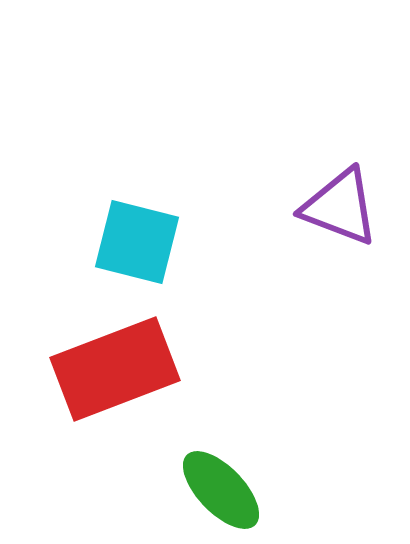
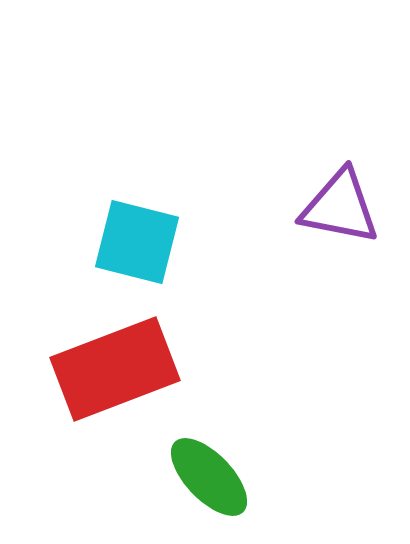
purple triangle: rotated 10 degrees counterclockwise
green ellipse: moved 12 px left, 13 px up
